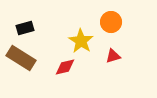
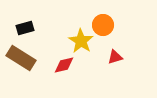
orange circle: moved 8 px left, 3 px down
red triangle: moved 2 px right, 1 px down
red diamond: moved 1 px left, 2 px up
